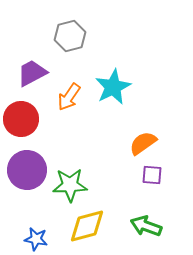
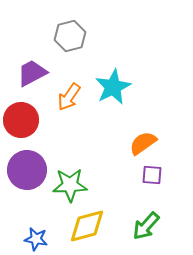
red circle: moved 1 px down
green arrow: rotated 68 degrees counterclockwise
